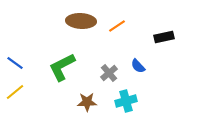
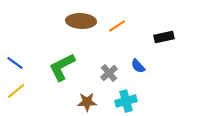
yellow line: moved 1 px right, 1 px up
